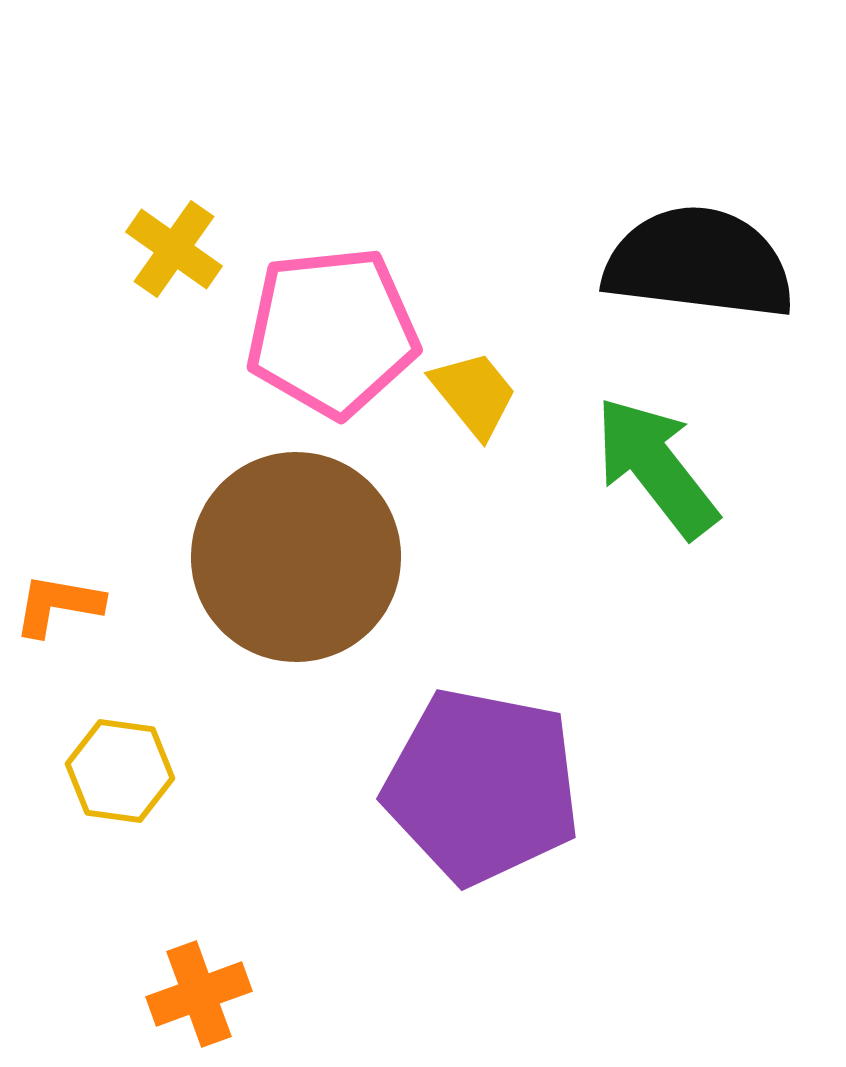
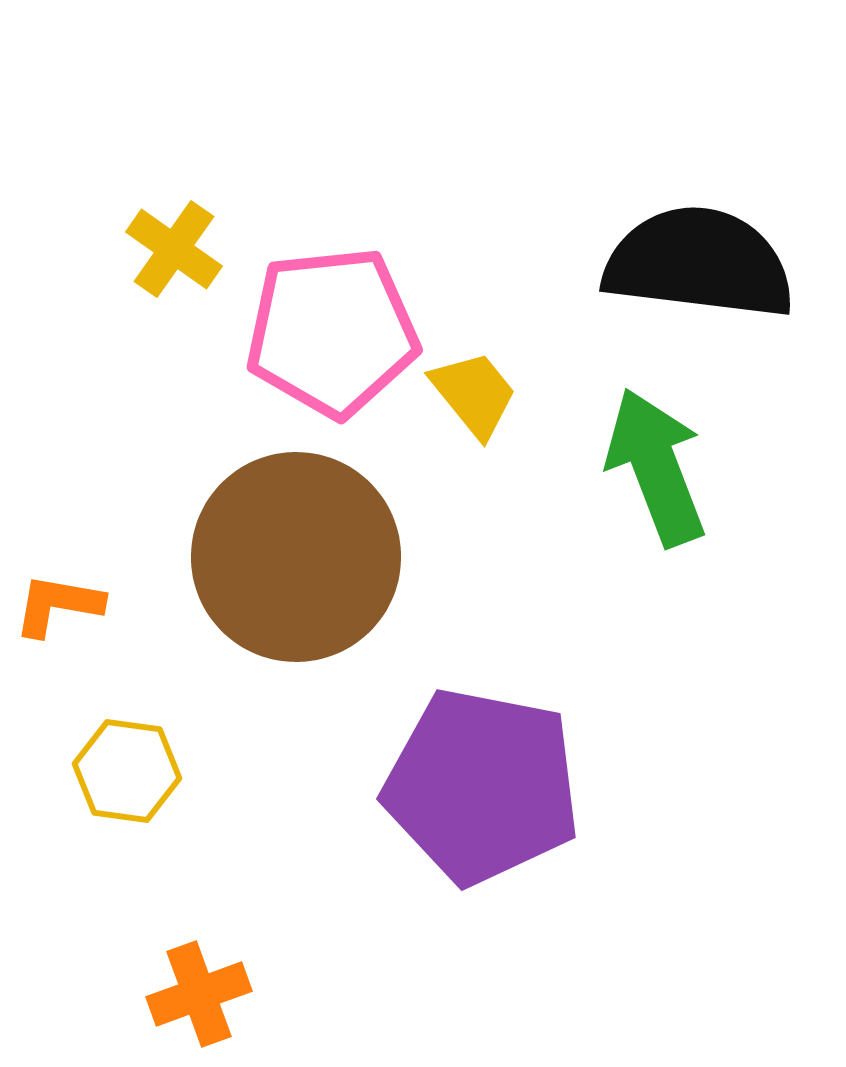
green arrow: rotated 17 degrees clockwise
yellow hexagon: moved 7 px right
